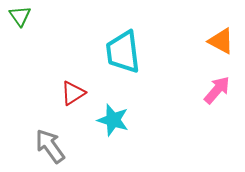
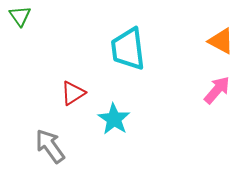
cyan trapezoid: moved 5 px right, 3 px up
cyan star: moved 1 px right, 1 px up; rotated 16 degrees clockwise
